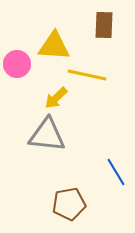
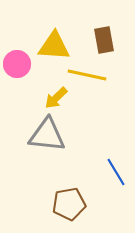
brown rectangle: moved 15 px down; rotated 12 degrees counterclockwise
